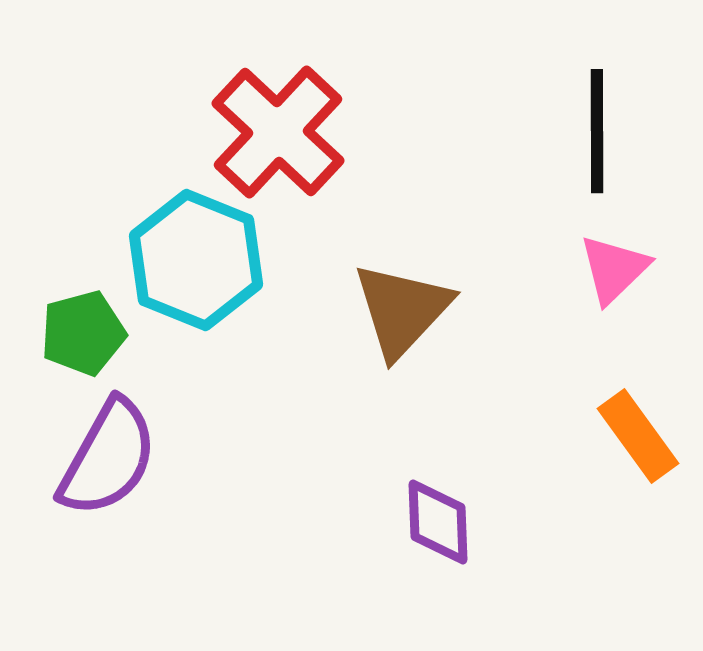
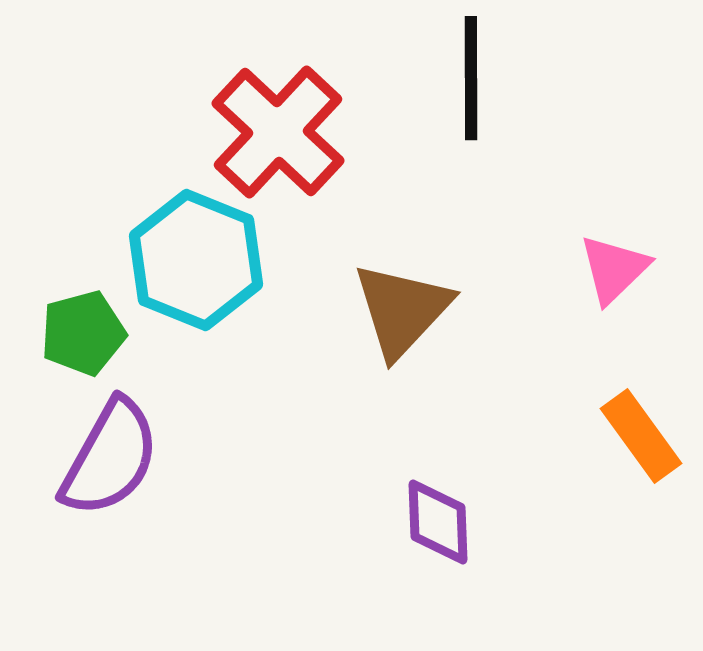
black line: moved 126 px left, 53 px up
orange rectangle: moved 3 px right
purple semicircle: moved 2 px right
